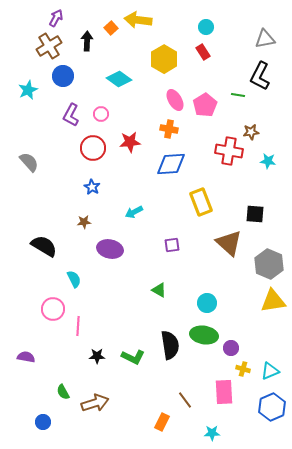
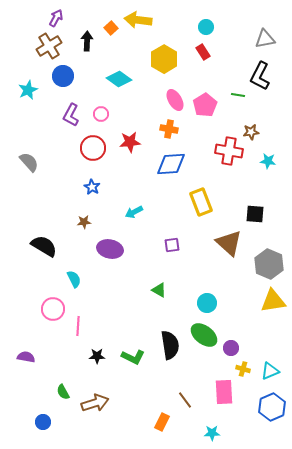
green ellipse at (204, 335): rotated 28 degrees clockwise
